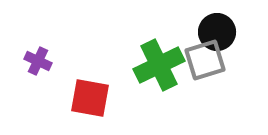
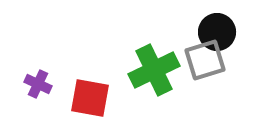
purple cross: moved 23 px down
green cross: moved 5 px left, 5 px down
